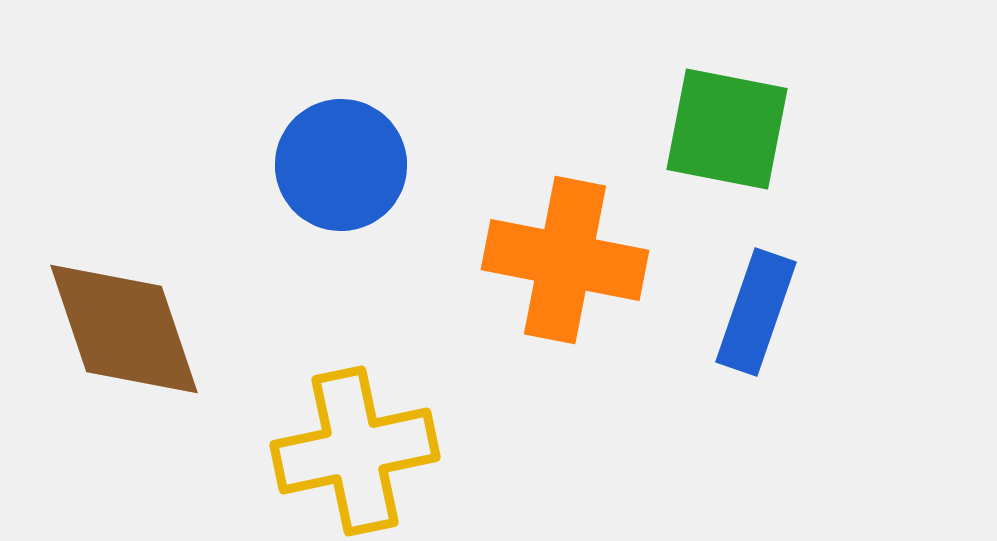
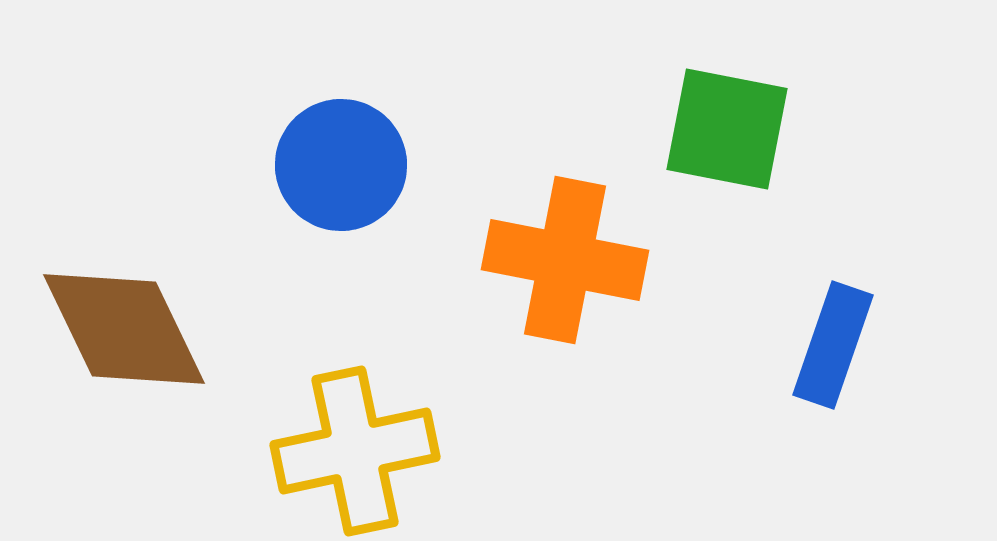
blue rectangle: moved 77 px right, 33 px down
brown diamond: rotated 7 degrees counterclockwise
